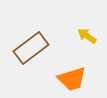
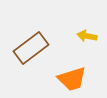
yellow arrow: rotated 24 degrees counterclockwise
